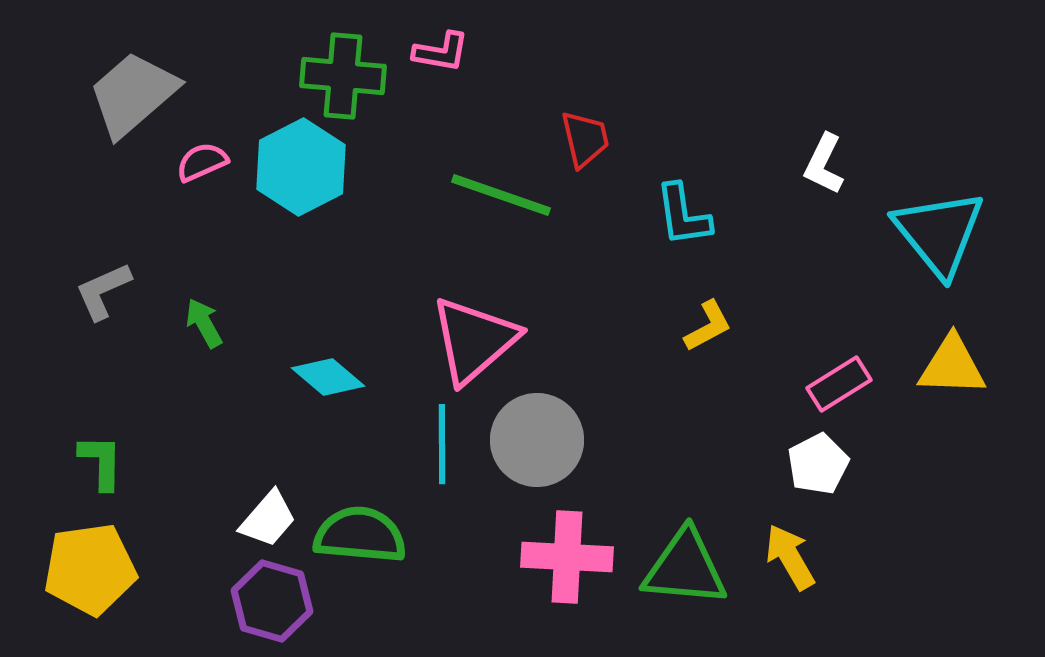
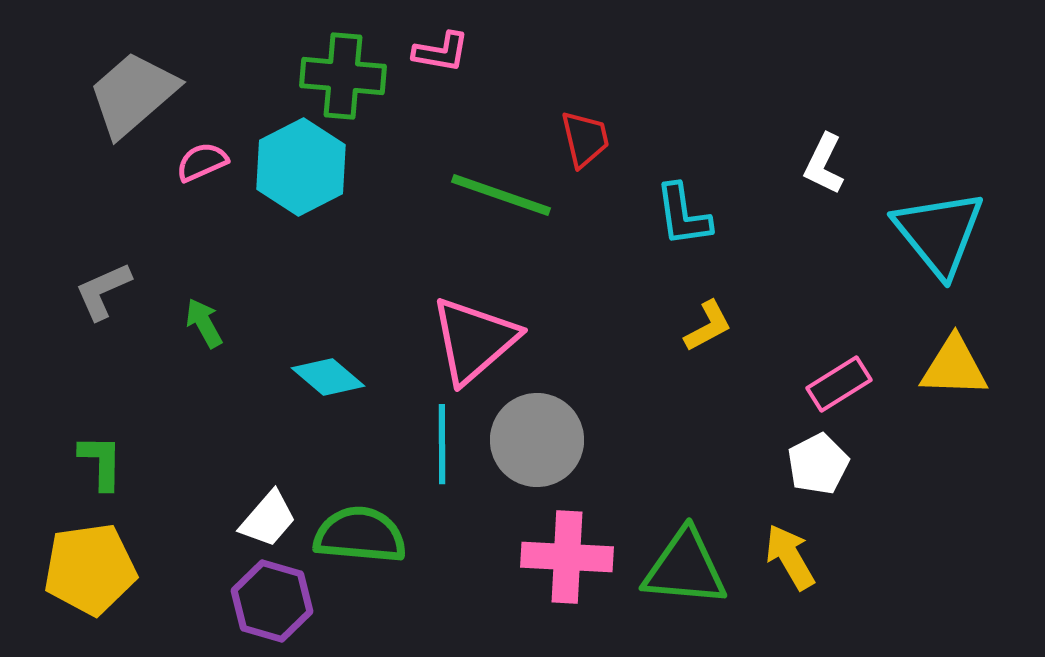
yellow triangle: moved 2 px right, 1 px down
